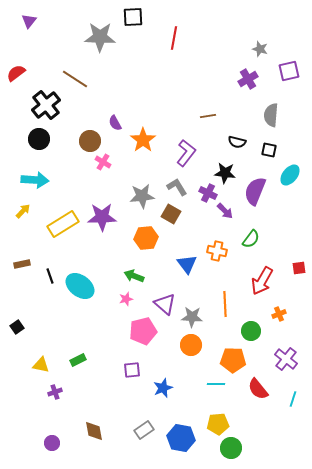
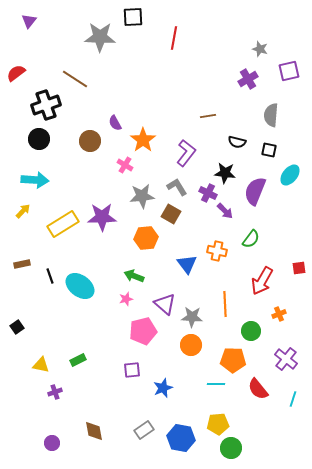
black cross at (46, 105): rotated 20 degrees clockwise
pink cross at (103, 162): moved 22 px right, 3 px down
